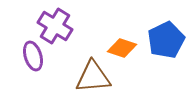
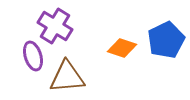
brown triangle: moved 26 px left
